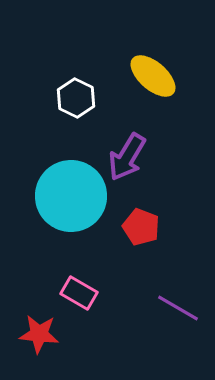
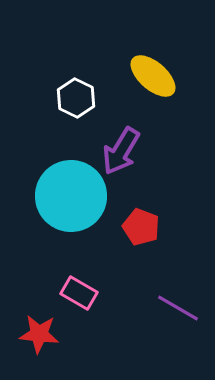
purple arrow: moved 6 px left, 6 px up
